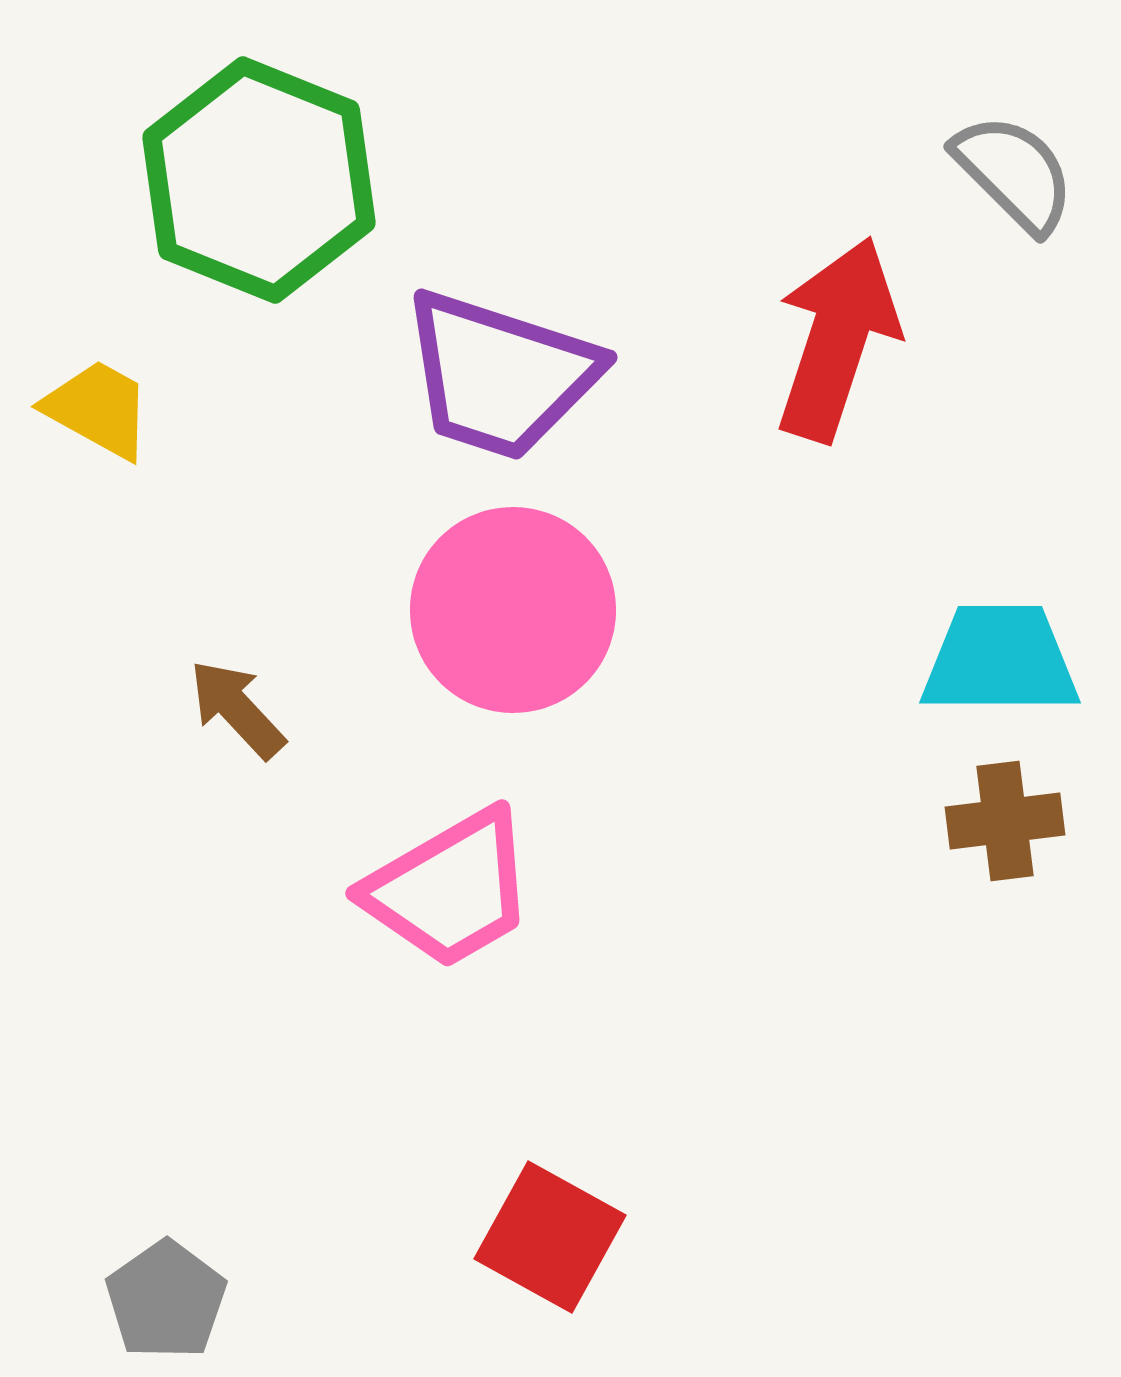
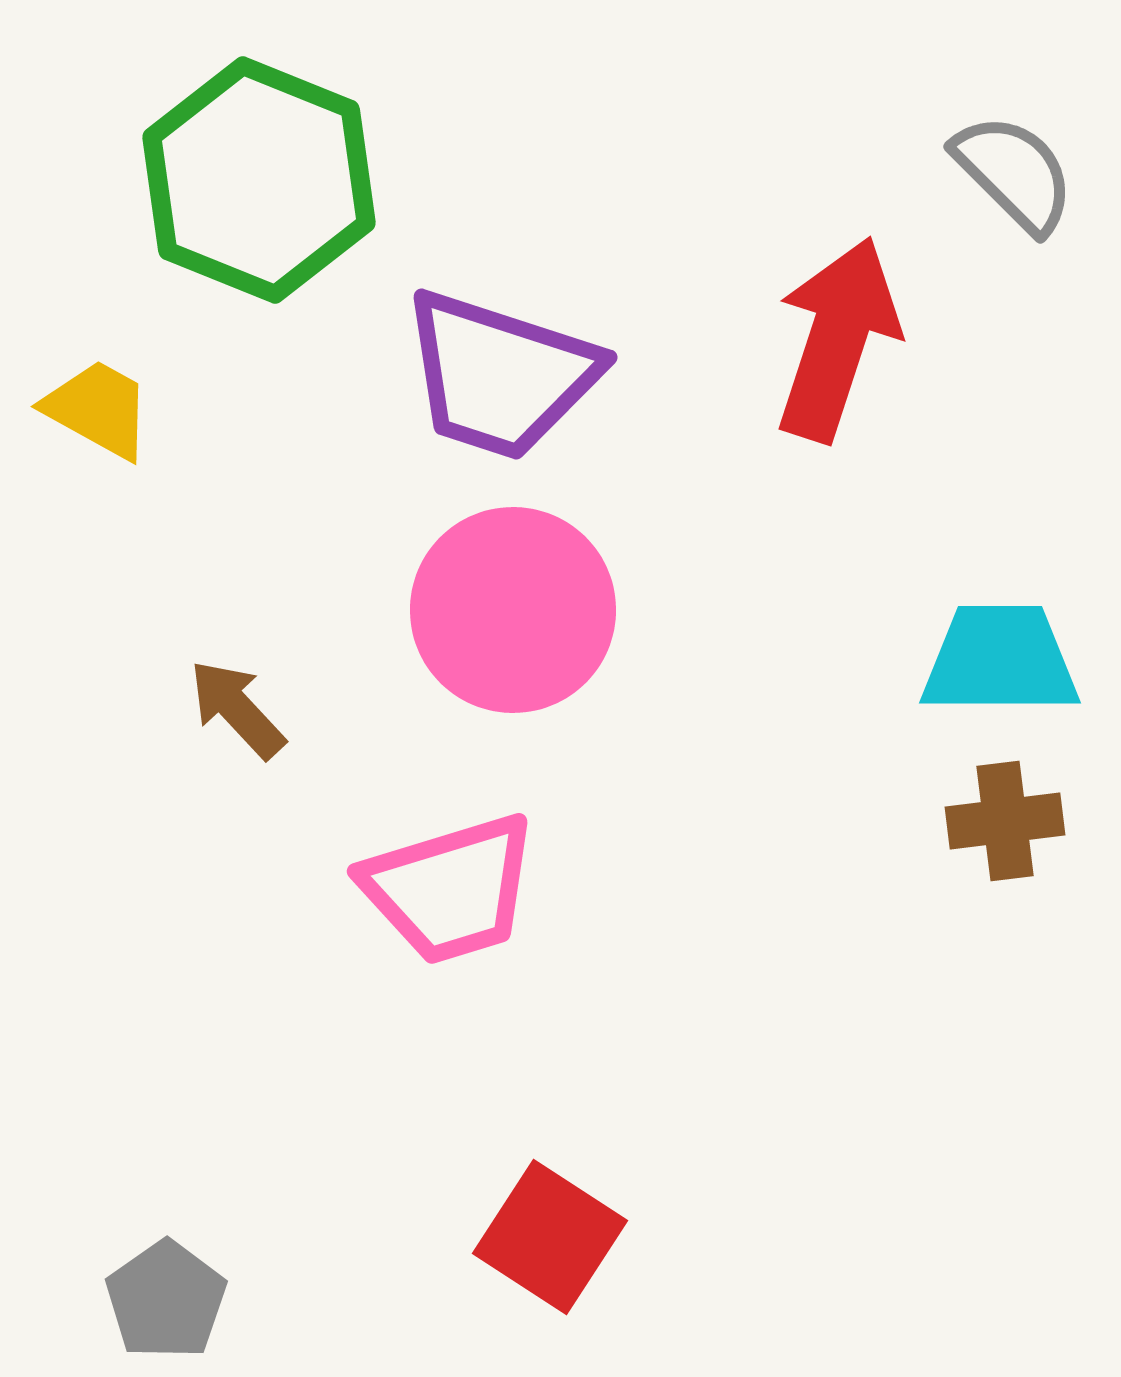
pink trapezoid: rotated 13 degrees clockwise
red square: rotated 4 degrees clockwise
